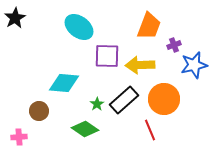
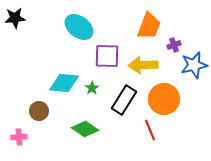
black star: rotated 25 degrees clockwise
yellow arrow: moved 3 px right
black rectangle: rotated 16 degrees counterclockwise
green star: moved 5 px left, 16 px up
